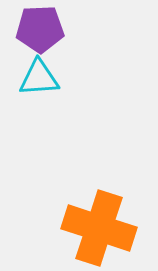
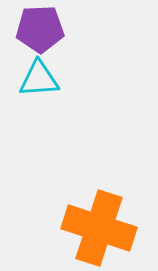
cyan triangle: moved 1 px down
